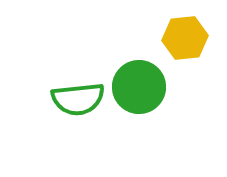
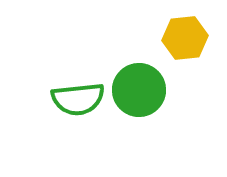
green circle: moved 3 px down
